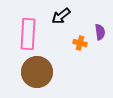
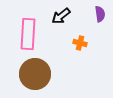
purple semicircle: moved 18 px up
brown circle: moved 2 px left, 2 px down
